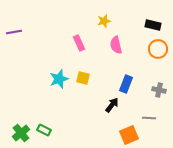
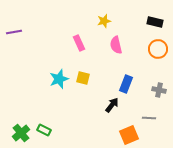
black rectangle: moved 2 px right, 3 px up
